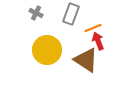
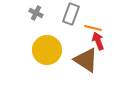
orange line: rotated 36 degrees clockwise
